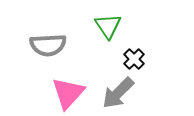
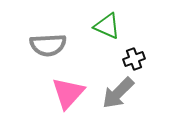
green triangle: moved 1 px left; rotated 32 degrees counterclockwise
black cross: rotated 25 degrees clockwise
